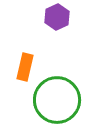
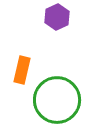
orange rectangle: moved 3 px left, 3 px down
